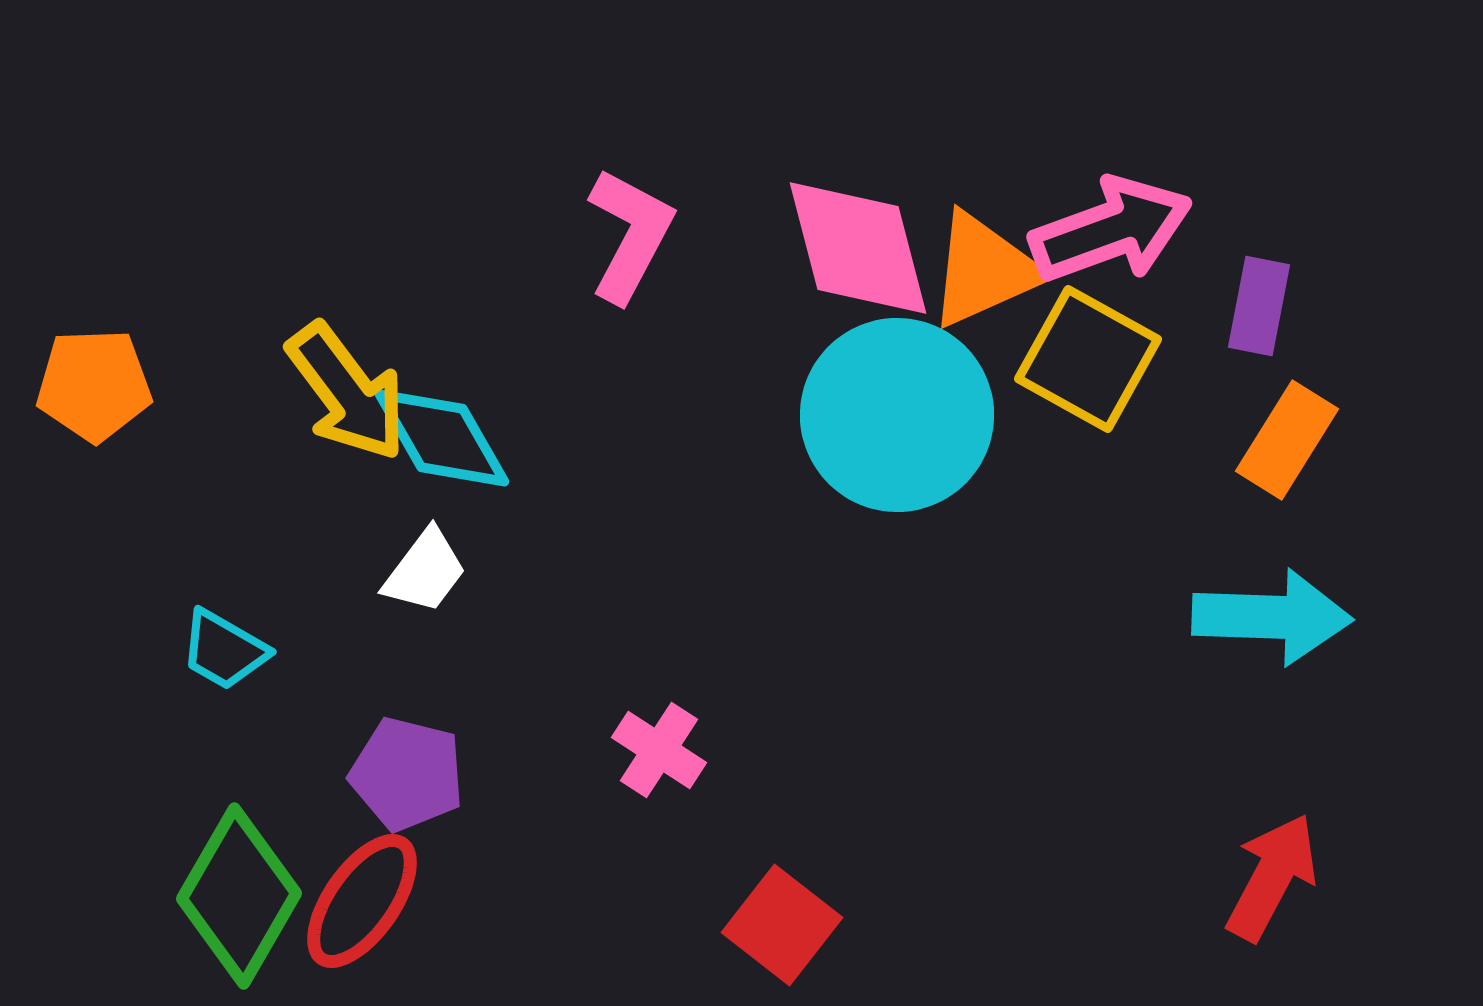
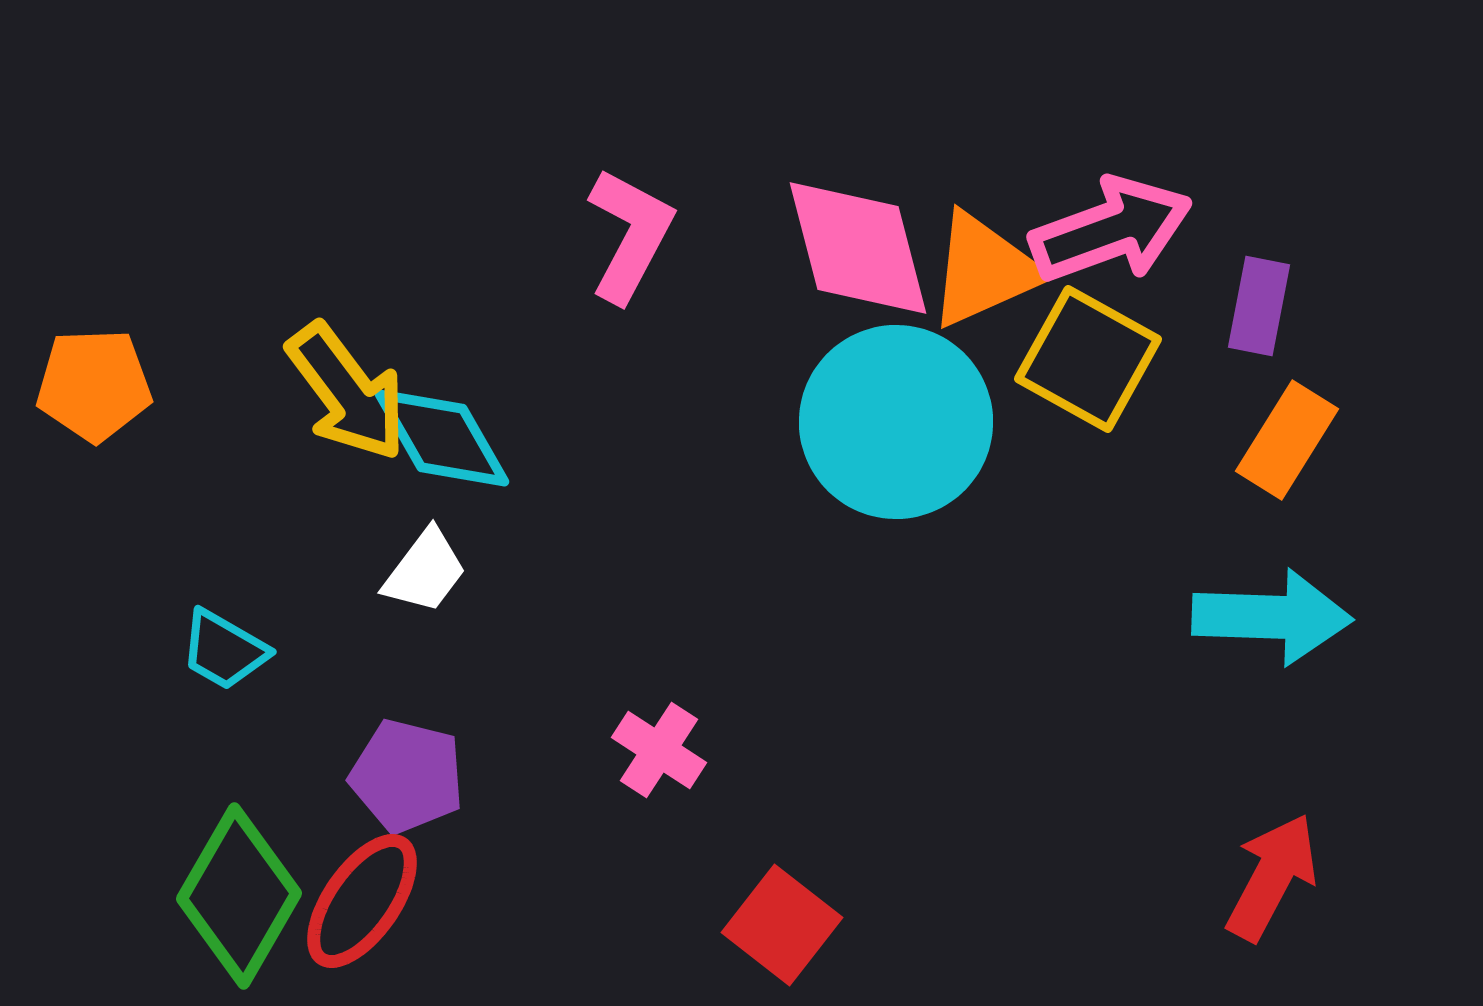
cyan circle: moved 1 px left, 7 px down
purple pentagon: moved 2 px down
